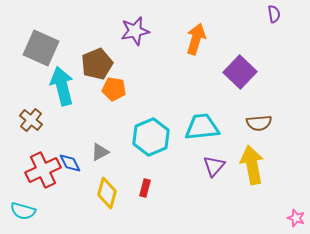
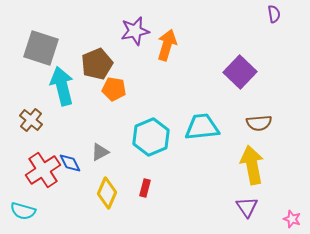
orange arrow: moved 29 px left, 6 px down
gray square: rotated 6 degrees counterclockwise
purple triangle: moved 33 px right, 41 px down; rotated 15 degrees counterclockwise
red cross: rotated 8 degrees counterclockwise
yellow diamond: rotated 8 degrees clockwise
pink star: moved 4 px left, 1 px down
